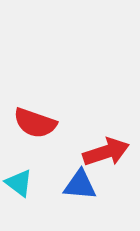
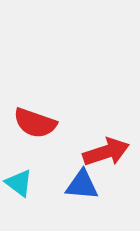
blue triangle: moved 2 px right
